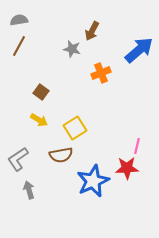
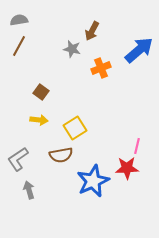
orange cross: moved 5 px up
yellow arrow: rotated 24 degrees counterclockwise
